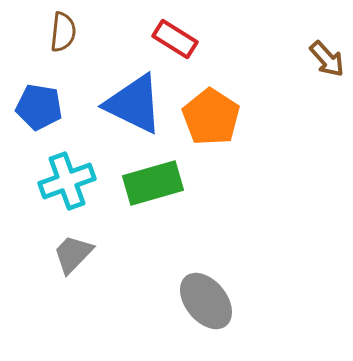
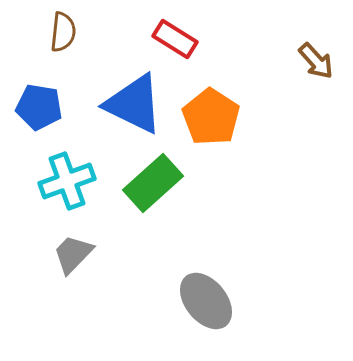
brown arrow: moved 11 px left, 2 px down
green rectangle: rotated 26 degrees counterclockwise
